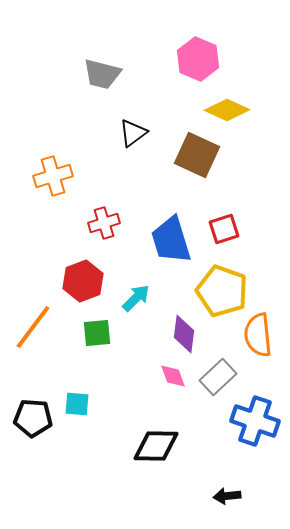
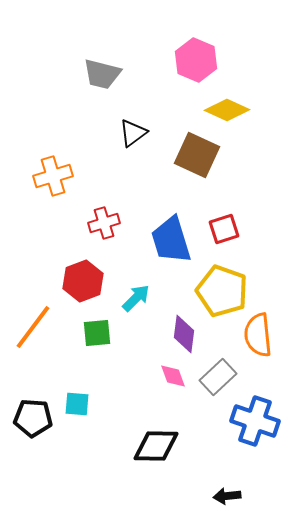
pink hexagon: moved 2 px left, 1 px down
